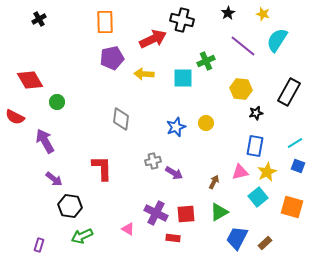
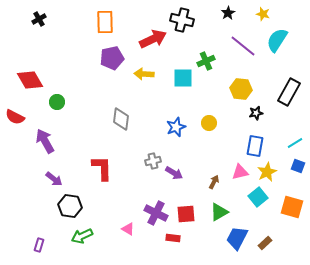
yellow circle at (206, 123): moved 3 px right
